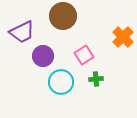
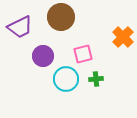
brown circle: moved 2 px left, 1 px down
purple trapezoid: moved 2 px left, 5 px up
pink square: moved 1 px left, 1 px up; rotated 18 degrees clockwise
cyan circle: moved 5 px right, 3 px up
